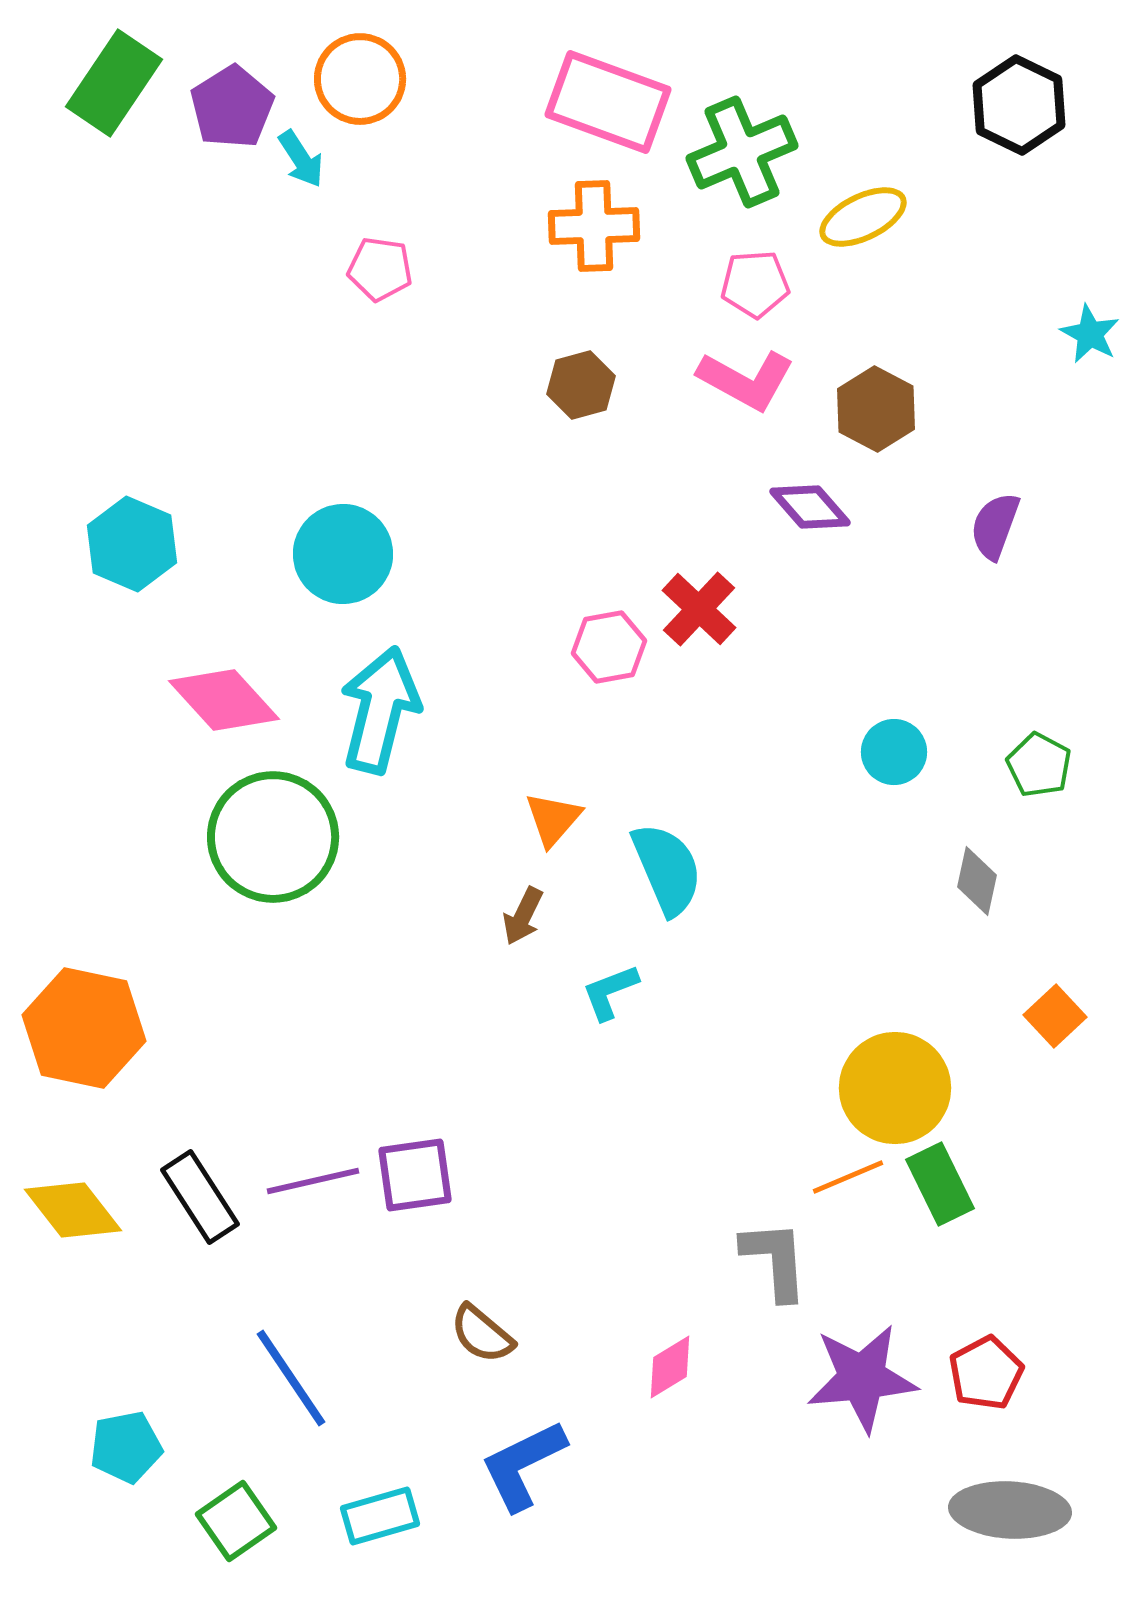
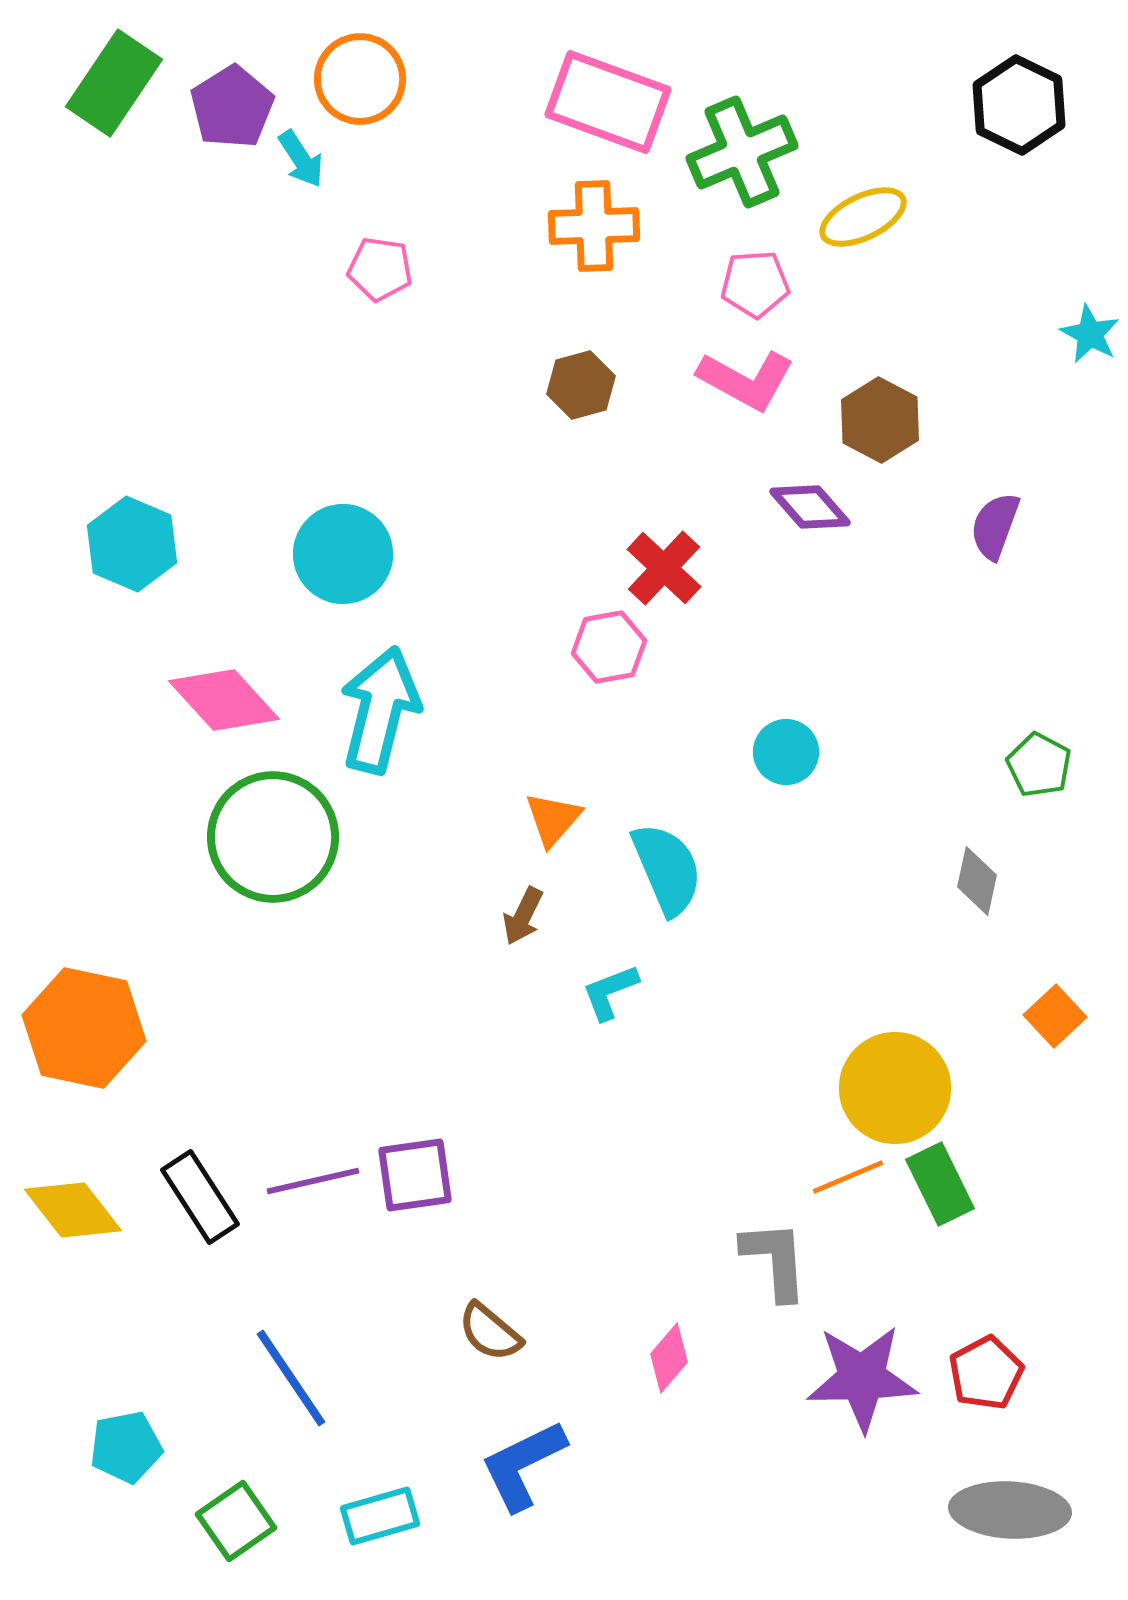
brown hexagon at (876, 409): moved 4 px right, 11 px down
red cross at (699, 609): moved 35 px left, 41 px up
cyan circle at (894, 752): moved 108 px left
brown semicircle at (482, 1334): moved 8 px right, 2 px up
pink diamond at (670, 1367): moved 1 px left, 9 px up; rotated 18 degrees counterclockwise
purple star at (862, 1378): rotated 4 degrees clockwise
